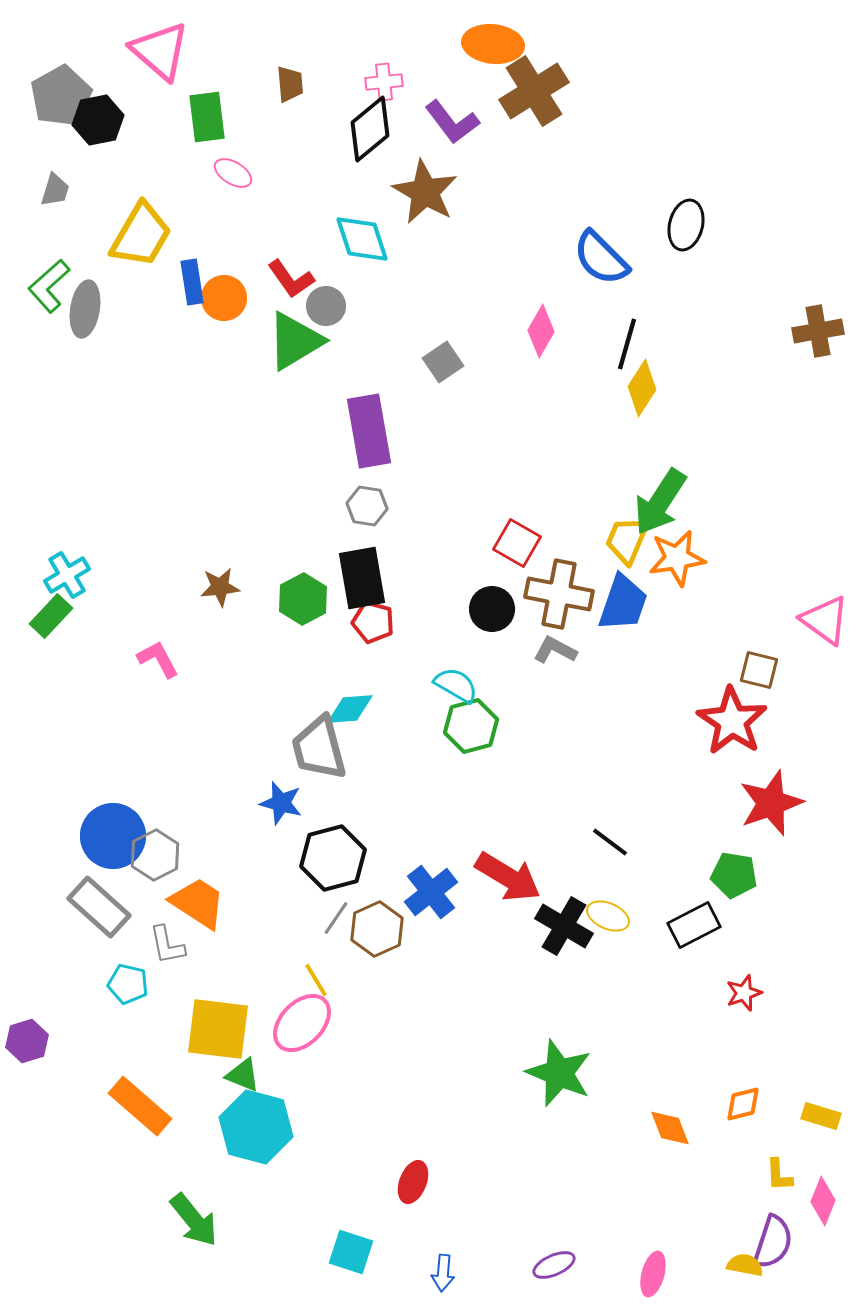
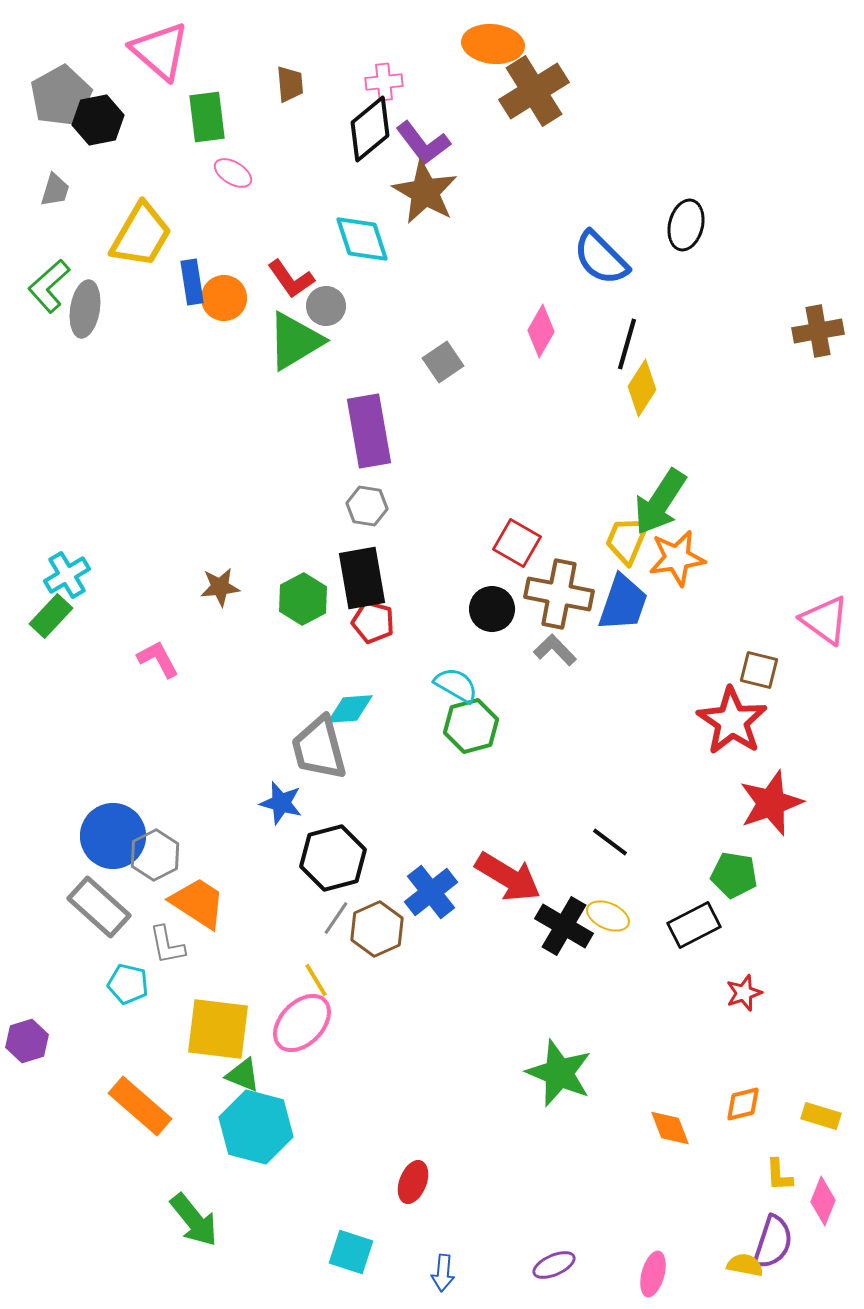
purple L-shape at (452, 122): moved 29 px left, 21 px down
gray L-shape at (555, 650): rotated 18 degrees clockwise
